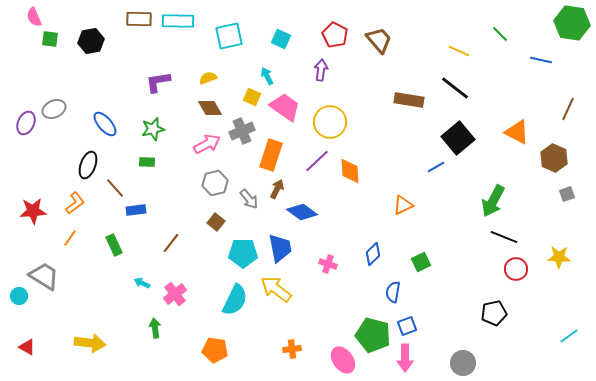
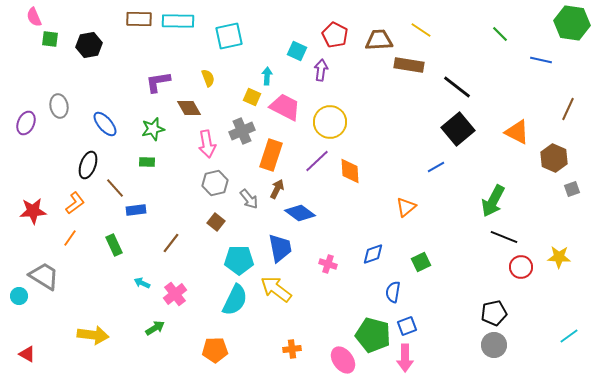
cyan square at (281, 39): moved 16 px right, 12 px down
brown trapezoid at (379, 40): rotated 52 degrees counterclockwise
black hexagon at (91, 41): moved 2 px left, 4 px down
yellow line at (459, 51): moved 38 px left, 21 px up; rotated 10 degrees clockwise
cyan arrow at (267, 76): rotated 30 degrees clockwise
yellow semicircle at (208, 78): rotated 90 degrees clockwise
black line at (455, 88): moved 2 px right, 1 px up
brown rectangle at (409, 100): moved 35 px up
pink trapezoid at (285, 107): rotated 8 degrees counterclockwise
brown diamond at (210, 108): moved 21 px left
gray ellipse at (54, 109): moved 5 px right, 3 px up; rotated 75 degrees counterclockwise
black square at (458, 138): moved 9 px up
pink arrow at (207, 144): rotated 108 degrees clockwise
gray square at (567, 194): moved 5 px right, 5 px up
orange triangle at (403, 205): moved 3 px right, 2 px down; rotated 15 degrees counterclockwise
blue diamond at (302, 212): moved 2 px left, 1 px down
cyan pentagon at (243, 253): moved 4 px left, 7 px down
blue diamond at (373, 254): rotated 25 degrees clockwise
red circle at (516, 269): moved 5 px right, 2 px up
green arrow at (155, 328): rotated 66 degrees clockwise
yellow arrow at (90, 343): moved 3 px right, 8 px up
red triangle at (27, 347): moved 7 px down
orange pentagon at (215, 350): rotated 10 degrees counterclockwise
gray circle at (463, 363): moved 31 px right, 18 px up
